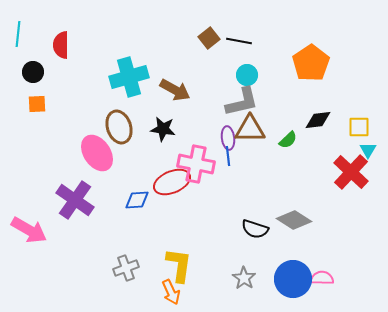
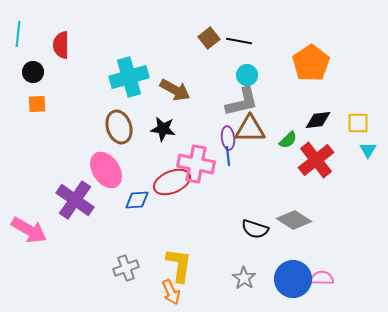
yellow square: moved 1 px left, 4 px up
pink ellipse: moved 9 px right, 17 px down
red cross: moved 35 px left, 12 px up; rotated 9 degrees clockwise
